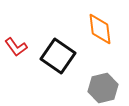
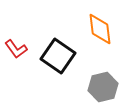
red L-shape: moved 2 px down
gray hexagon: moved 1 px up
